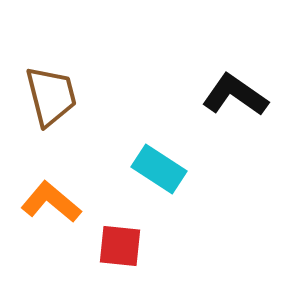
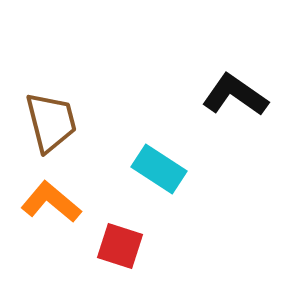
brown trapezoid: moved 26 px down
red square: rotated 12 degrees clockwise
